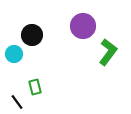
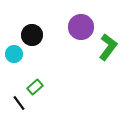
purple circle: moved 2 px left, 1 px down
green L-shape: moved 5 px up
green rectangle: rotated 63 degrees clockwise
black line: moved 2 px right, 1 px down
